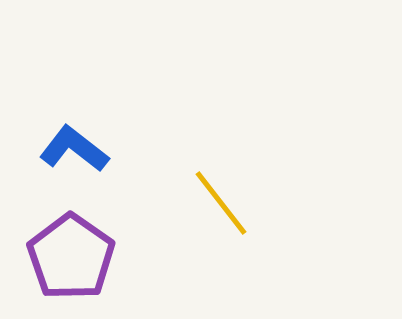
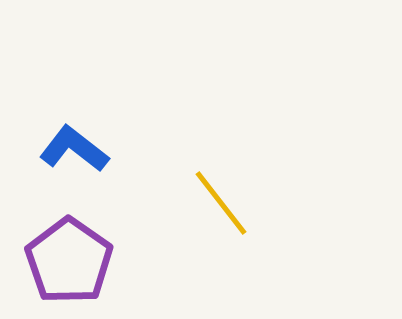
purple pentagon: moved 2 px left, 4 px down
